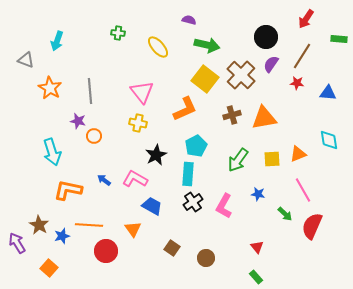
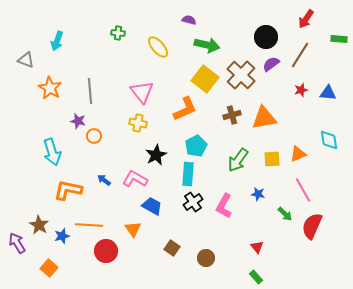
brown line at (302, 56): moved 2 px left, 1 px up
purple semicircle at (271, 64): rotated 18 degrees clockwise
red star at (297, 83): moved 4 px right, 7 px down; rotated 24 degrees counterclockwise
